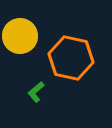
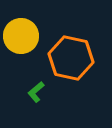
yellow circle: moved 1 px right
